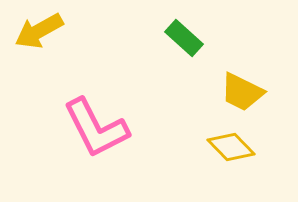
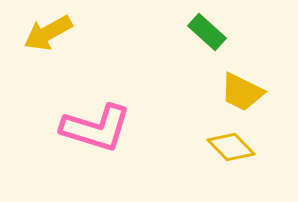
yellow arrow: moved 9 px right, 2 px down
green rectangle: moved 23 px right, 6 px up
pink L-shape: rotated 46 degrees counterclockwise
